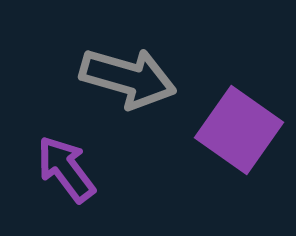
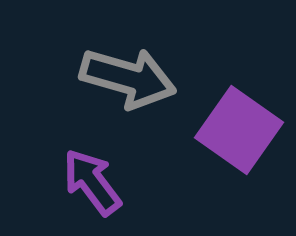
purple arrow: moved 26 px right, 13 px down
